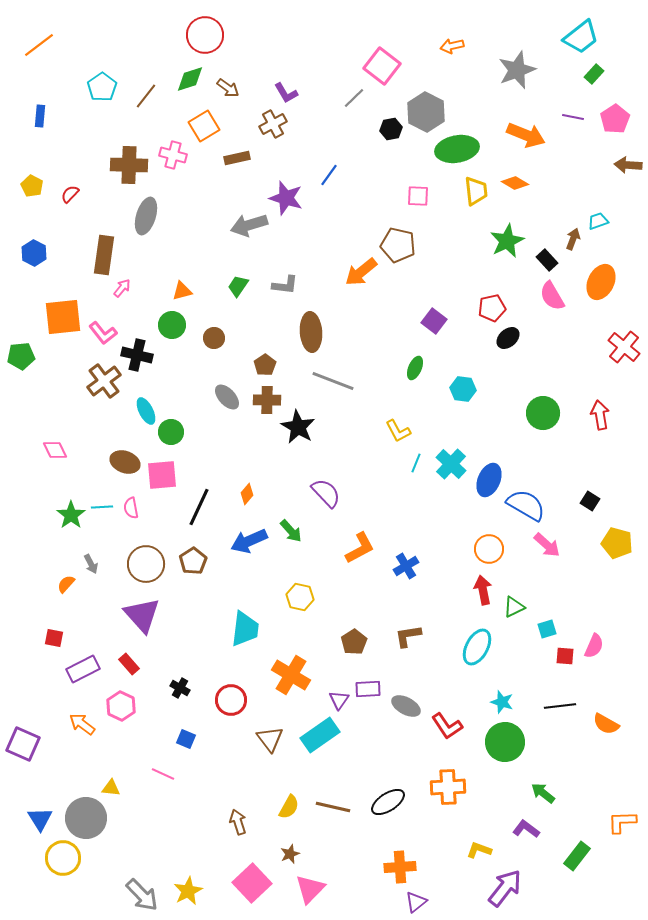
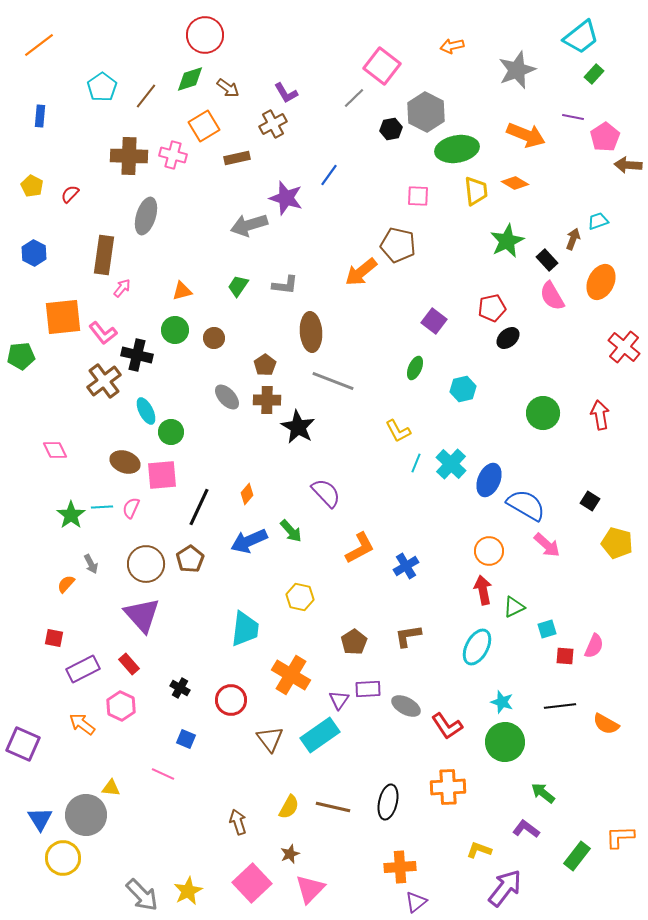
pink pentagon at (615, 119): moved 10 px left, 18 px down
brown cross at (129, 165): moved 9 px up
green circle at (172, 325): moved 3 px right, 5 px down
cyan hexagon at (463, 389): rotated 20 degrees counterclockwise
pink semicircle at (131, 508): rotated 35 degrees clockwise
orange circle at (489, 549): moved 2 px down
brown pentagon at (193, 561): moved 3 px left, 2 px up
black ellipse at (388, 802): rotated 44 degrees counterclockwise
gray circle at (86, 818): moved 3 px up
orange L-shape at (622, 822): moved 2 px left, 15 px down
